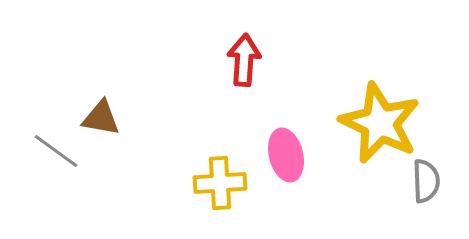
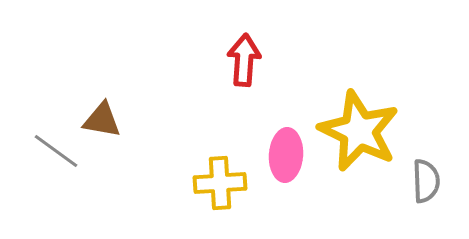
brown triangle: moved 1 px right, 2 px down
yellow star: moved 21 px left, 8 px down
pink ellipse: rotated 18 degrees clockwise
